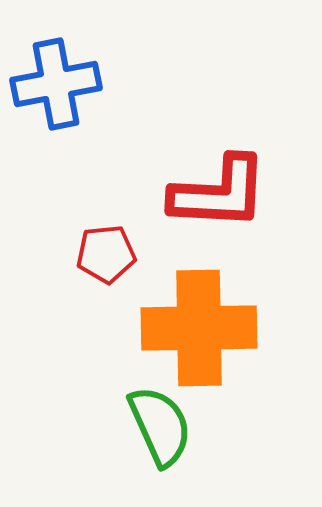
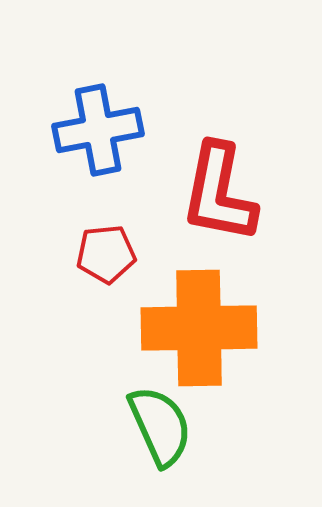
blue cross: moved 42 px right, 46 px down
red L-shape: rotated 98 degrees clockwise
